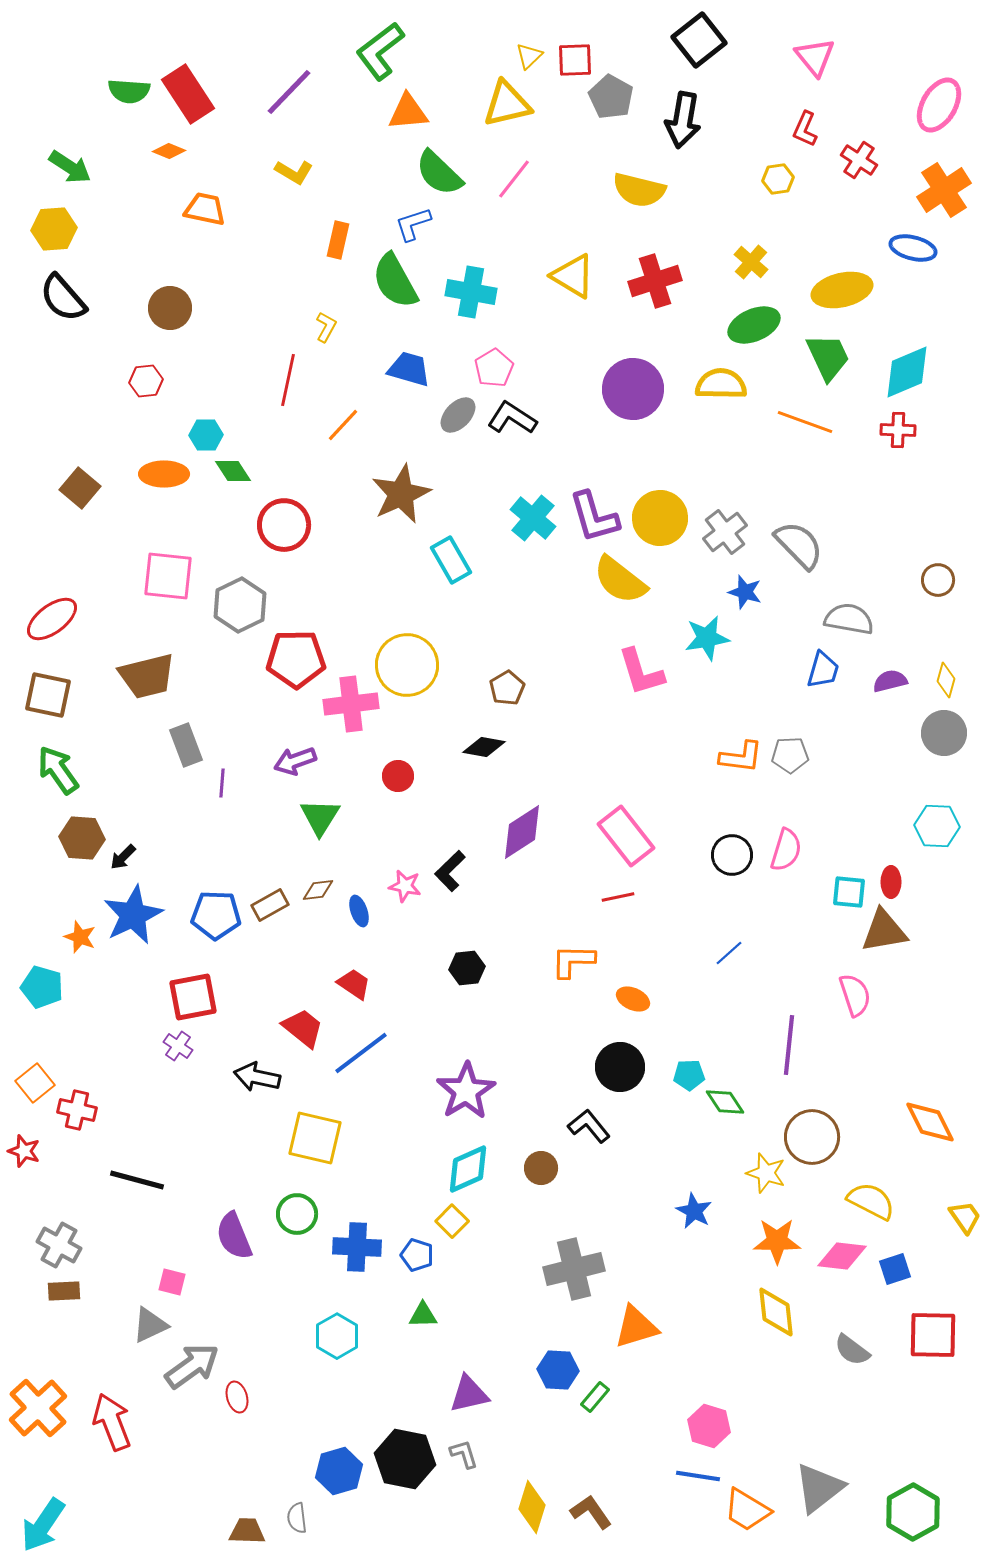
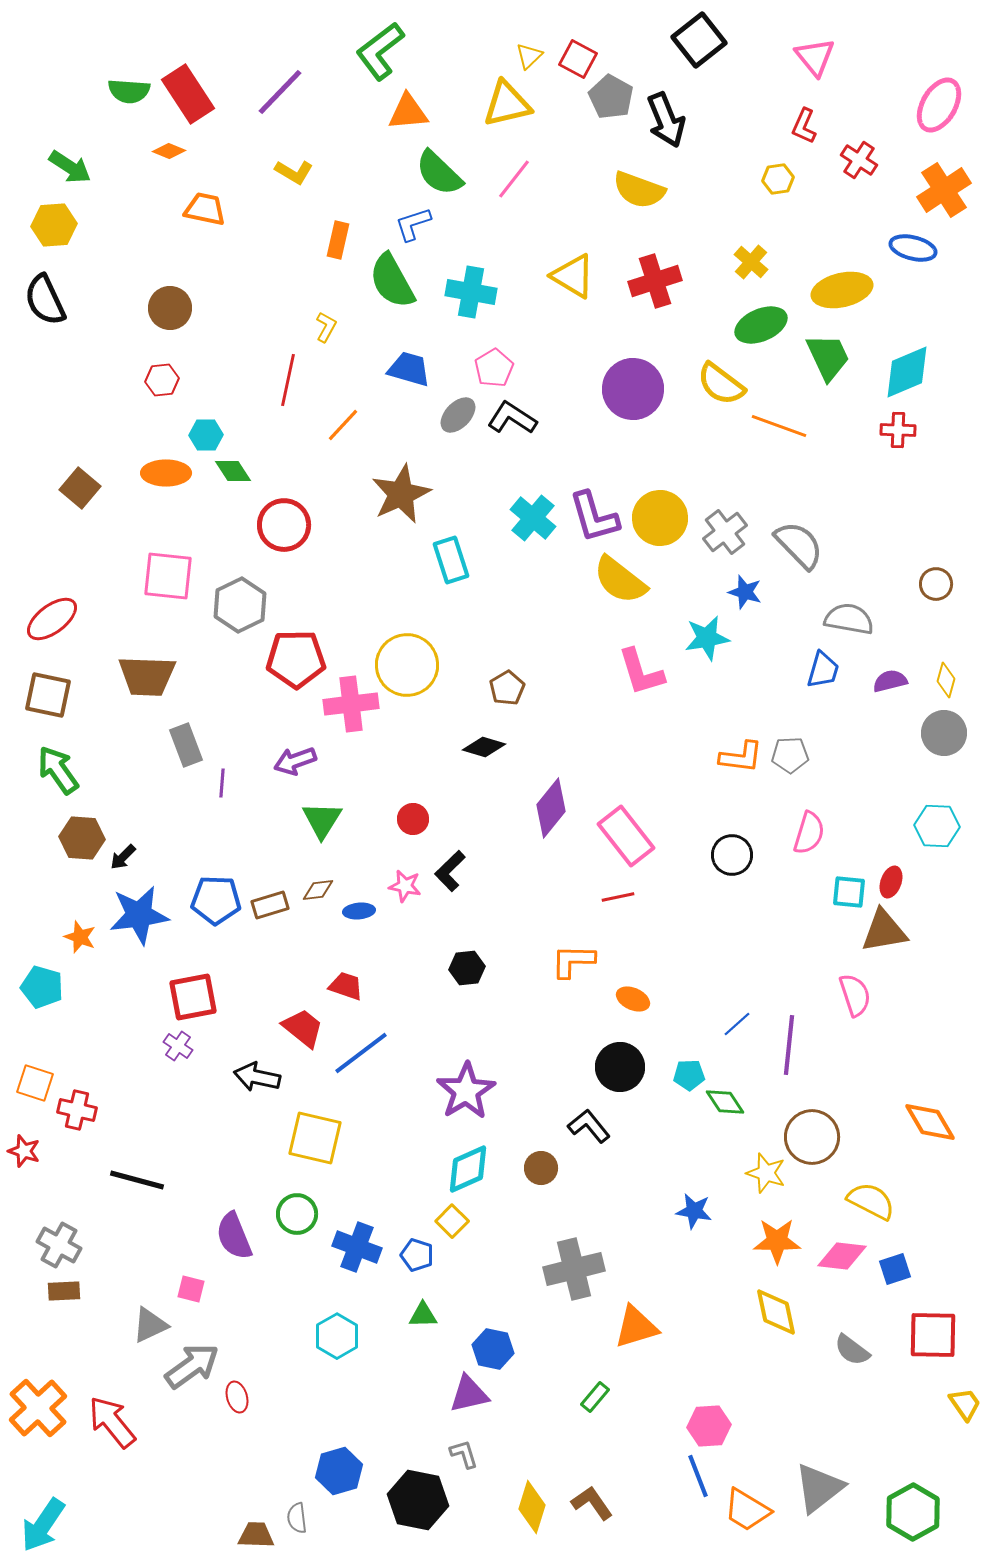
red square at (575, 60): moved 3 px right, 1 px up; rotated 30 degrees clockwise
purple line at (289, 92): moved 9 px left
black arrow at (683, 120): moved 17 px left; rotated 32 degrees counterclockwise
red L-shape at (805, 129): moved 1 px left, 3 px up
yellow semicircle at (639, 190): rotated 6 degrees clockwise
yellow hexagon at (54, 229): moved 4 px up
green semicircle at (395, 281): moved 3 px left
black semicircle at (63, 298): moved 18 px left, 2 px down; rotated 16 degrees clockwise
green ellipse at (754, 325): moved 7 px right
red hexagon at (146, 381): moved 16 px right, 1 px up
yellow semicircle at (721, 384): rotated 144 degrees counterclockwise
orange line at (805, 422): moved 26 px left, 4 px down
orange ellipse at (164, 474): moved 2 px right, 1 px up
cyan rectangle at (451, 560): rotated 12 degrees clockwise
brown circle at (938, 580): moved 2 px left, 4 px down
brown trapezoid at (147, 676): rotated 16 degrees clockwise
black diamond at (484, 747): rotated 6 degrees clockwise
red circle at (398, 776): moved 15 px right, 43 px down
green triangle at (320, 817): moved 2 px right, 3 px down
purple diamond at (522, 832): moved 29 px right, 24 px up; rotated 18 degrees counterclockwise
pink semicircle at (786, 850): moved 23 px right, 17 px up
red ellipse at (891, 882): rotated 20 degrees clockwise
brown rectangle at (270, 905): rotated 12 degrees clockwise
blue ellipse at (359, 911): rotated 76 degrees counterclockwise
blue star at (133, 915): moved 6 px right; rotated 18 degrees clockwise
blue pentagon at (216, 915): moved 15 px up
blue line at (729, 953): moved 8 px right, 71 px down
red trapezoid at (354, 984): moved 8 px left, 2 px down; rotated 15 degrees counterclockwise
orange square at (35, 1083): rotated 33 degrees counterclockwise
orange diamond at (930, 1122): rotated 4 degrees counterclockwise
blue star at (694, 1211): rotated 18 degrees counterclockwise
yellow trapezoid at (965, 1217): moved 187 px down
blue cross at (357, 1247): rotated 18 degrees clockwise
pink square at (172, 1282): moved 19 px right, 7 px down
yellow diamond at (776, 1312): rotated 6 degrees counterclockwise
blue hexagon at (558, 1370): moved 65 px left, 21 px up; rotated 9 degrees clockwise
red arrow at (112, 1422): rotated 18 degrees counterclockwise
pink hexagon at (709, 1426): rotated 21 degrees counterclockwise
black hexagon at (405, 1459): moved 13 px right, 41 px down
blue line at (698, 1476): rotated 60 degrees clockwise
brown L-shape at (591, 1512): moved 1 px right, 9 px up
brown trapezoid at (247, 1531): moved 9 px right, 4 px down
